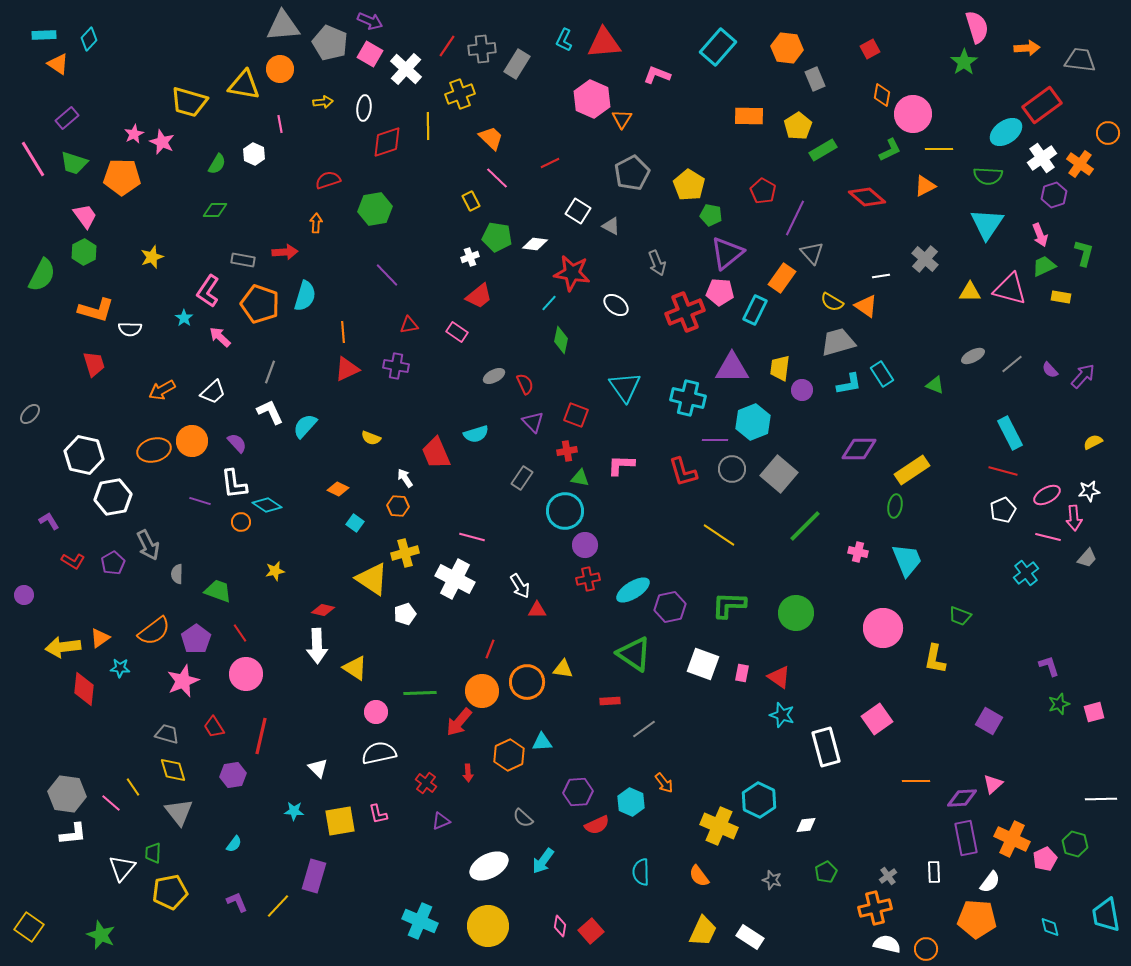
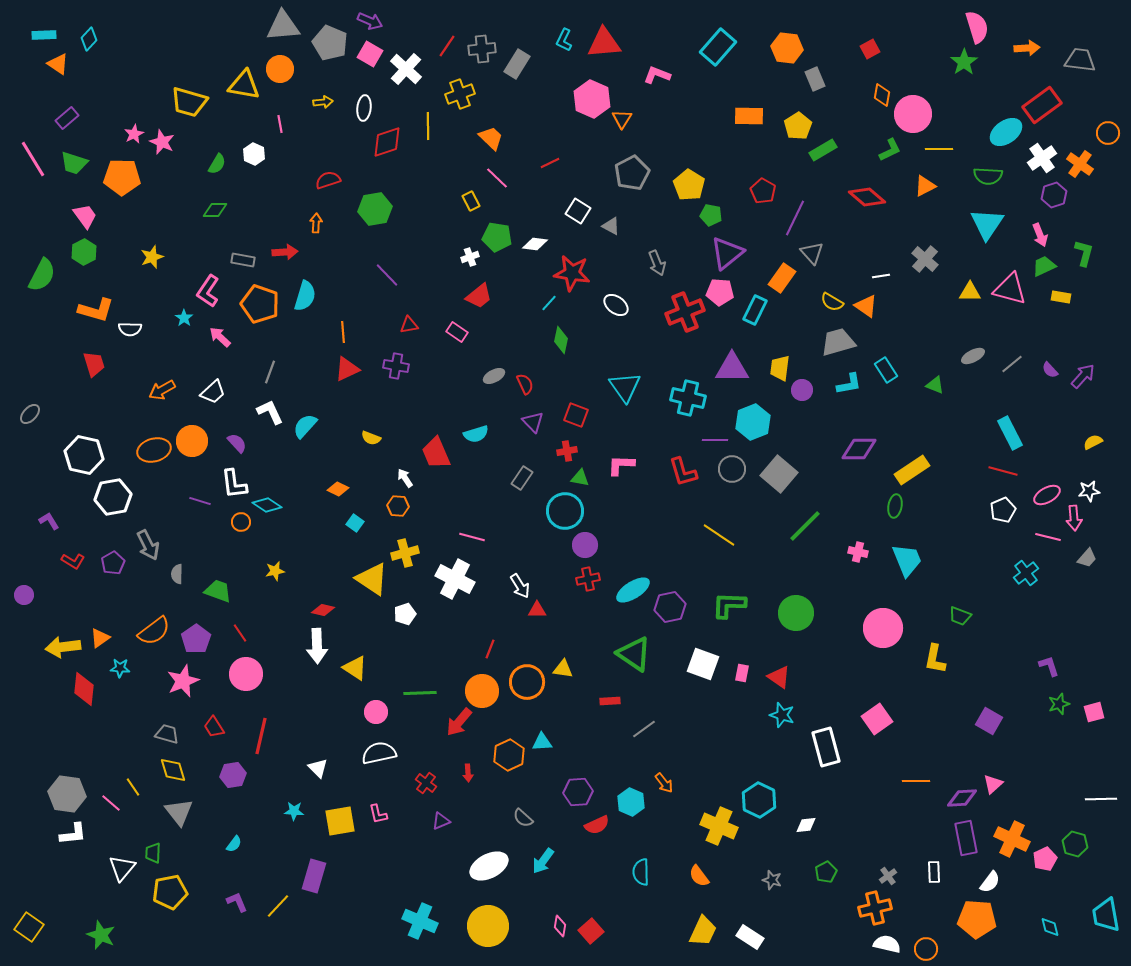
cyan rectangle at (882, 374): moved 4 px right, 4 px up
